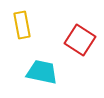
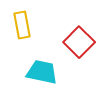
red square: moved 1 px left, 2 px down; rotated 12 degrees clockwise
